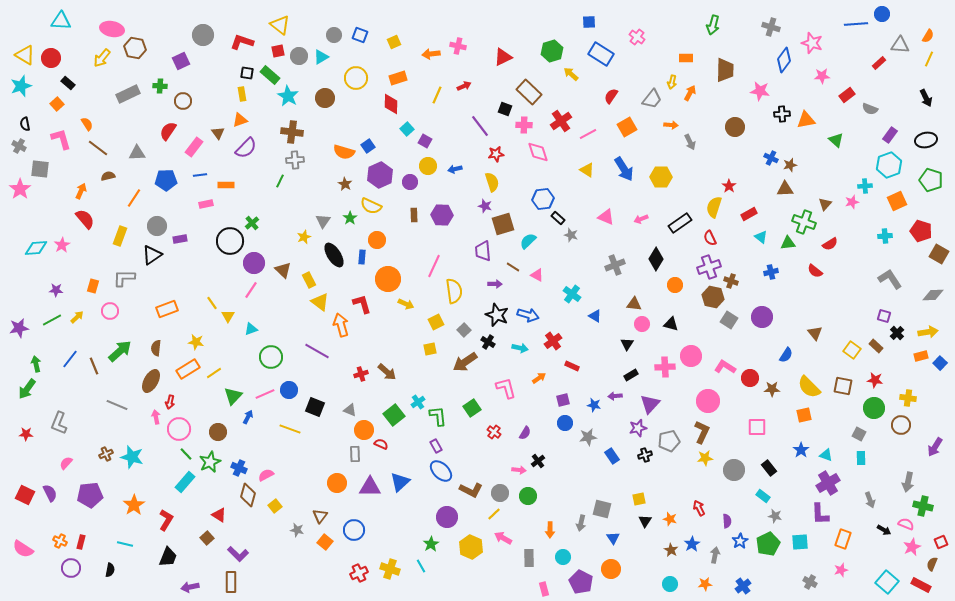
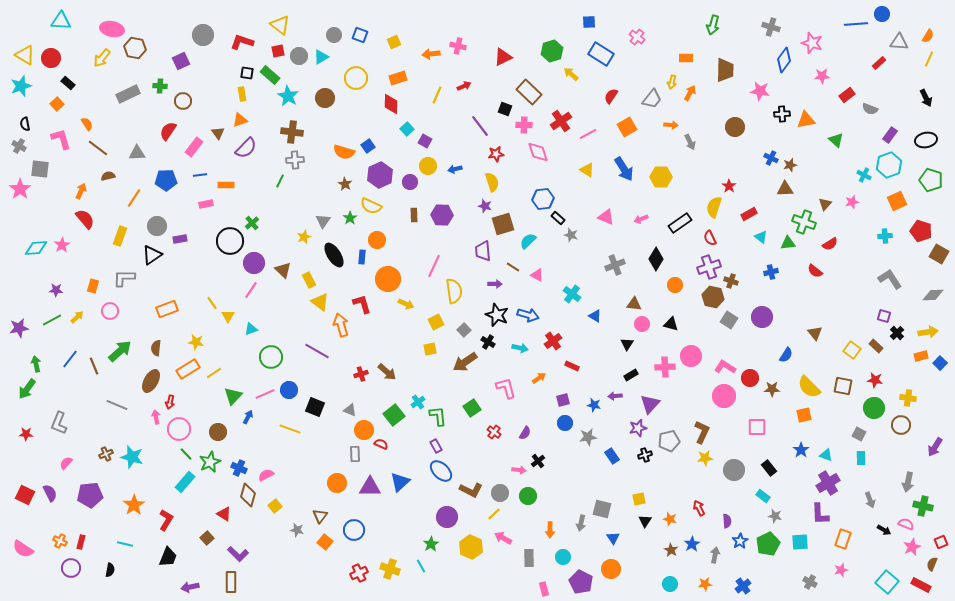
gray triangle at (900, 45): moved 1 px left, 3 px up
cyan cross at (865, 186): moved 1 px left, 11 px up; rotated 32 degrees clockwise
pink circle at (708, 401): moved 16 px right, 5 px up
red triangle at (219, 515): moved 5 px right, 1 px up
